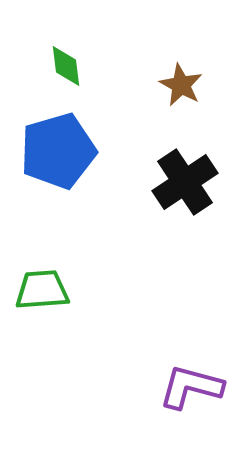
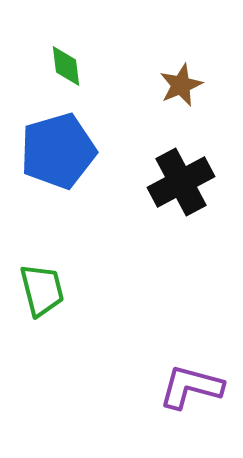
brown star: rotated 21 degrees clockwise
black cross: moved 4 px left; rotated 6 degrees clockwise
green trapezoid: rotated 80 degrees clockwise
